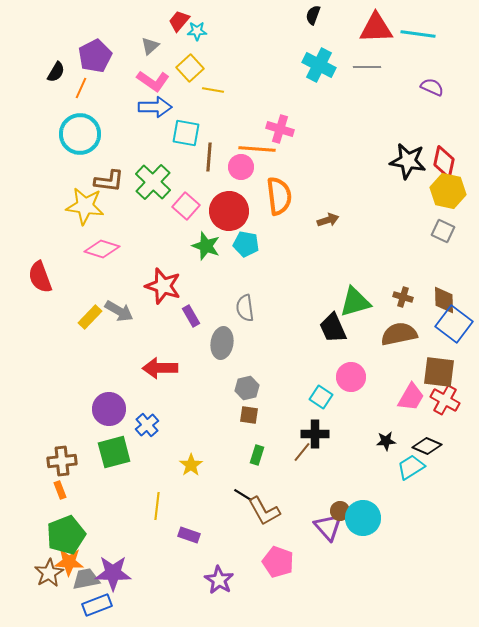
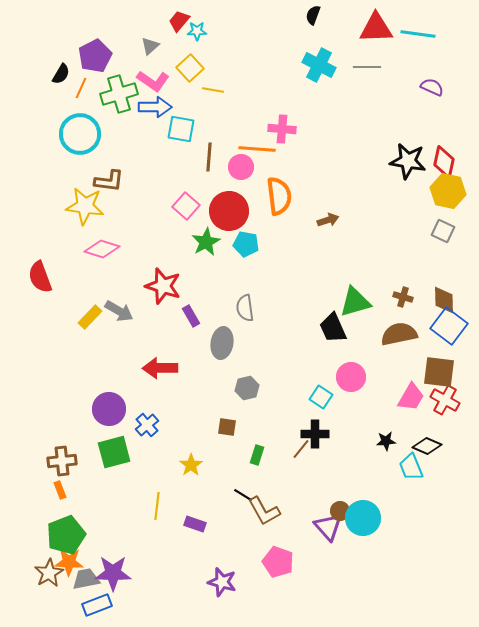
black semicircle at (56, 72): moved 5 px right, 2 px down
pink cross at (280, 129): moved 2 px right; rotated 12 degrees counterclockwise
cyan square at (186, 133): moved 5 px left, 4 px up
green cross at (153, 182): moved 34 px left, 88 px up; rotated 30 degrees clockwise
green star at (206, 246): moved 4 px up; rotated 24 degrees clockwise
blue square at (454, 324): moved 5 px left, 2 px down
brown square at (249, 415): moved 22 px left, 12 px down
brown line at (302, 452): moved 1 px left, 3 px up
cyan trapezoid at (411, 467): rotated 80 degrees counterclockwise
purple rectangle at (189, 535): moved 6 px right, 11 px up
purple star at (219, 580): moved 3 px right, 2 px down; rotated 16 degrees counterclockwise
